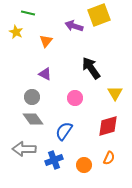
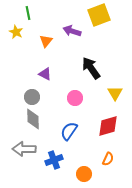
green line: rotated 64 degrees clockwise
purple arrow: moved 2 px left, 5 px down
gray diamond: rotated 35 degrees clockwise
blue semicircle: moved 5 px right
orange semicircle: moved 1 px left, 1 px down
orange circle: moved 9 px down
